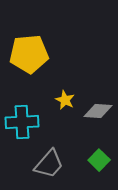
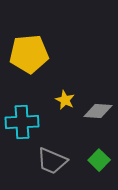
gray trapezoid: moved 3 px right, 3 px up; rotated 72 degrees clockwise
